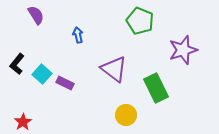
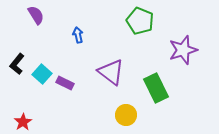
purple triangle: moved 3 px left, 3 px down
